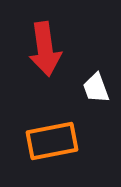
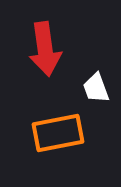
orange rectangle: moved 6 px right, 8 px up
